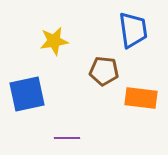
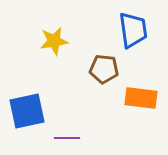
brown pentagon: moved 2 px up
blue square: moved 17 px down
